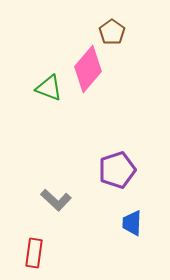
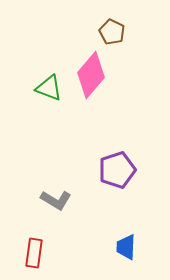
brown pentagon: rotated 10 degrees counterclockwise
pink diamond: moved 3 px right, 6 px down
gray L-shape: rotated 12 degrees counterclockwise
blue trapezoid: moved 6 px left, 24 px down
